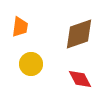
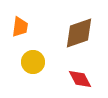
brown diamond: moved 1 px up
yellow circle: moved 2 px right, 2 px up
